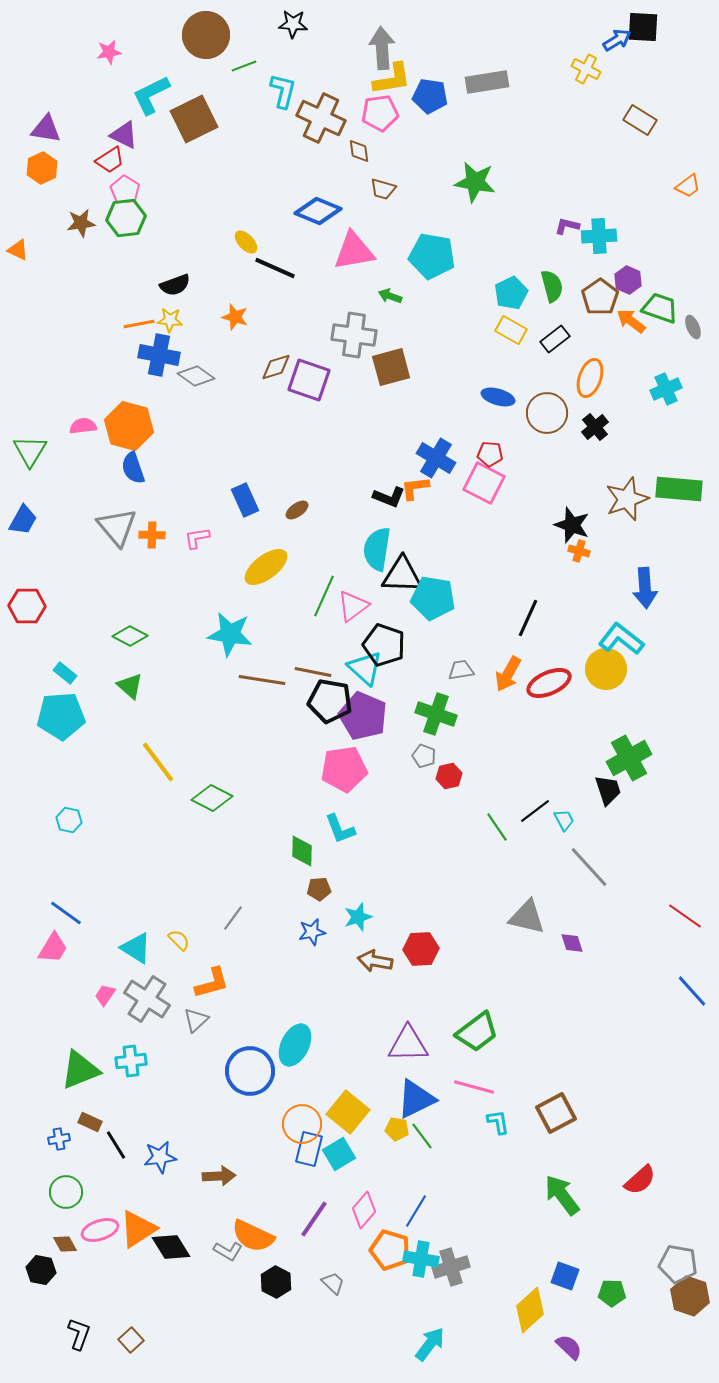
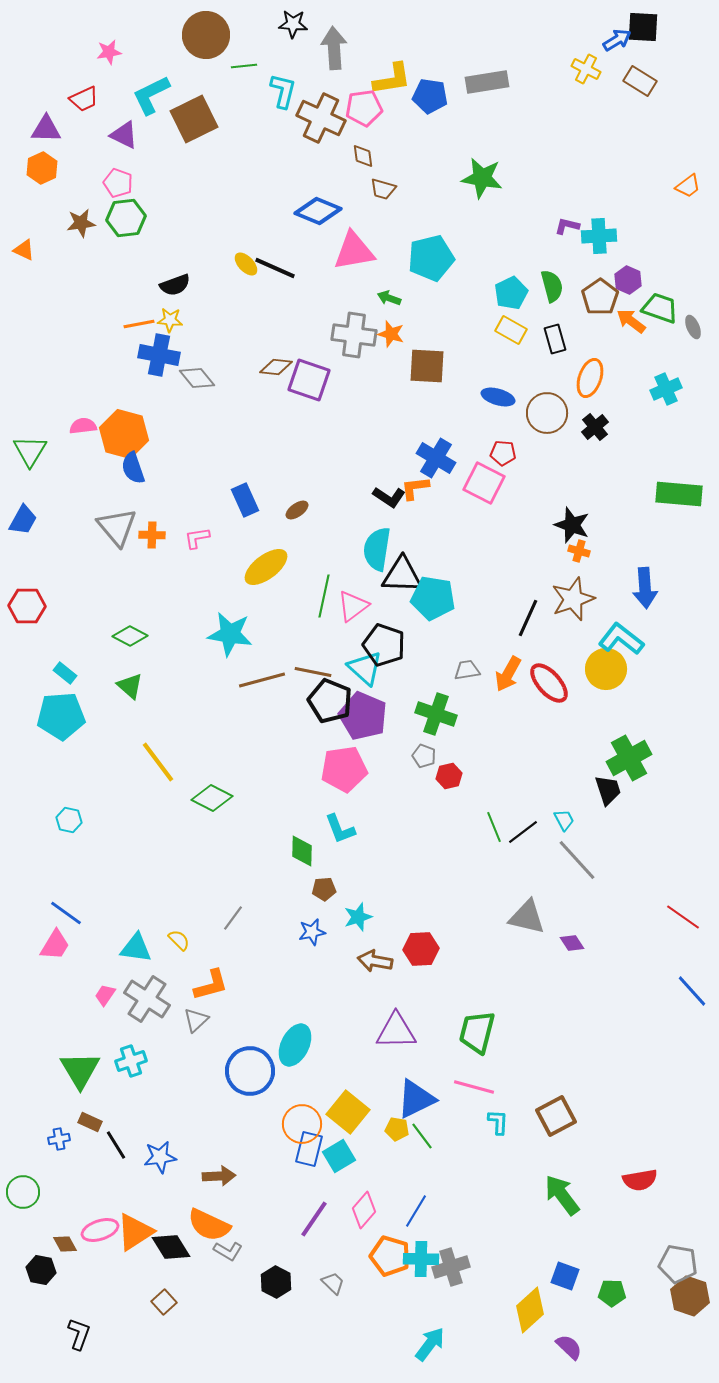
gray arrow at (382, 48): moved 48 px left
green line at (244, 66): rotated 15 degrees clockwise
pink pentagon at (380, 113): moved 16 px left, 5 px up
brown rectangle at (640, 120): moved 39 px up
purple triangle at (46, 129): rotated 8 degrees counterclockwise
brown diamond at (359, 151): moved 4 px right, 5 px down
red trapezoid at (110, 160): moved 26 px left, 61 px up; rotated 8 degrees clockwise
green star at (475, 182): moved 7 px right, 4 px up
pink pentagon at (125, 190): moved 7 px left, 7 px up; rotated 12 degrees counterclockwise
yellow ellipse at (246, 242): moved 22 px down
orange triangle at (18, 250): moved 6 px right
cyan pentagon at (432, 256): moved 1 px left, 2 px down; rotated 24 degrees counterclockwise
green arrow at (390, 296): moved 1 px left, 2 px down
orange star at (235, 317): moved 156 px right, 17 px down
black rectangle at (555, 339): rotated 68 degrees counterclockwise
brown diamond at (276, 367): rotated 24 degrees clockwise
brown square at (391, 367): moved 36 px right, 1 px up; rotated 18 degrees clockwise
gray diamond at (196, 376): moved 1 px right, 2 px down; rotated 15 degrees clockwise
orange hexagon at (129, 426): moved 5 px left, 8 px down
red pentagon at (490, 454): moved 13 px right, 1 px up
green rectangle at (679, 489): moved 5 px down
black L-shape at (389, 497): rotated 12 degrees clockwise
brown star at (627, 499): moved 54 px left, 100 px down
green line at (324, 596): rotated 12 degrees counterclockwise
gray trapezoid at (461, 670): moved 6 px right
brown line at (262, 680): rotated 24 degrees counterclockwise
red ellipse at (549, 683): rotated 72 degrees clockwise
black pentagon at (330, 701): rotated 12 degrees clockwise
black line at (535, 811): moved 12 px left, 21 px down
green line at (497, 827): moved 3 px left; rotated 12 degrees clockwise
gray line at (589, 867): moved 12 px left, 7 px up
brown pentagon at (319, 889): moved 5 px right
red line at (685, 916): moved 2 px left, 1 px down
purple diamond at (572, 943): rotated 15 degrees counterclockwise
pink trapezoid at (53, 948): moved 2 px right, 3 px up
cyan triangle at (136, 948): rotated 24 degrees counterclockwise
orange L-shape at (212, 983): moved 1 px left, 2 px down
green trapezoid at (477, 1032): rotated 141 degrees clockwise
purple triangle at (408, 1044): moved 12 px left, 13 px up
cyan cross at (131, 1061): rotated 12 degrees counterclockwise
green triangle at (80, 1070): rotated 39 degrees counterclockwise
brown square at (556, 1113): moved 3 px down
cyan L-shape at (498, 1122): rotated 12 degrees clockwise
cyan square at (339, 1154): moved 2 px down
red semicircle at (640, 1180): rotated 32 degrees clockwise
green circle at (66, 1192): moved 43 px left
orange triangle at (138, 1229): moved 3 px left, 3 px down
orange semicircle at (253, 1236): moved 44 px left, 11 px up
orange pentagon at (390, 1250): moved 6 px down
cyan cross at (421, 1259): rotated 8 degrees counterclockwise
brown square at (131, 1340): moved 33 px right, 38 px up
